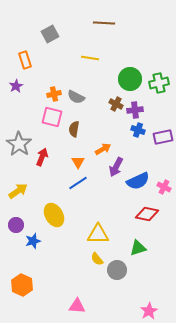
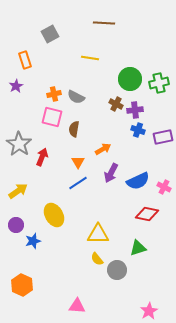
purple arrow: moved 5 px left, 6 px down
